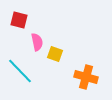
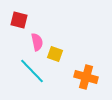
cyan line: moved 12 px right
